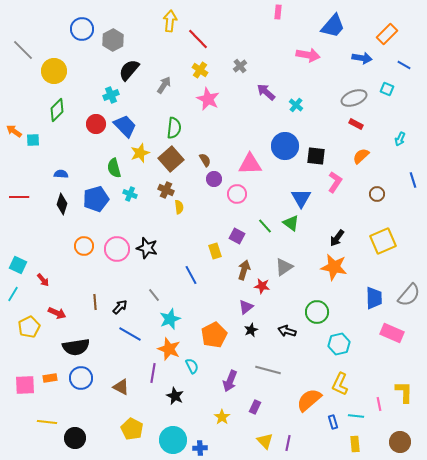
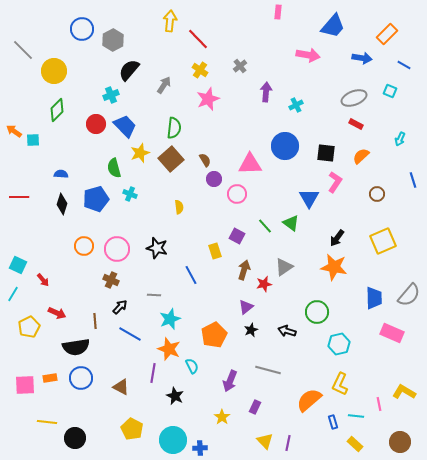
cyan square at (387, 89): moved 3 px right, 2 px down
purple arrow at (266, 92): rotated 54 degrees clockwise
pink star at (208, 99): rotated 25 degrees clockwise
cyan cross at (296, 105): rotated 24 degrees clockwise
black square at (316, 156): moved 10 px right, 3 px up
brown cross at (166, 190): moved 55 px left, 90 px down
blue triangle at (301, 198): moved 8 px right
black star at (147, 248): moved 10 px right
red star at (262, 286): moved 2 px right, 2 px up; rotated 21 degrees counterclockwise
gray line at (154, 295): rotated 48 degrees counterclockwise
brown line at (95, 302): moved 19 px down
yellow L-shape at (404, 392): rotated 60 degrees counterclockwise
yellow rectangle at (355, 444): rotated 42 degrees counterclockwise
